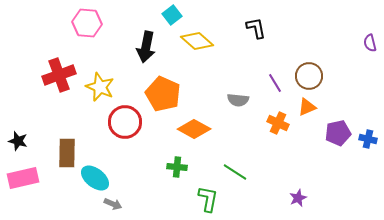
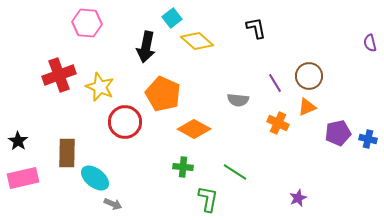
cyan square: moved 3 px down
black star: rotated 18 degrees clockwise
green cross: moved 6 px right
